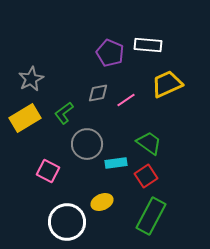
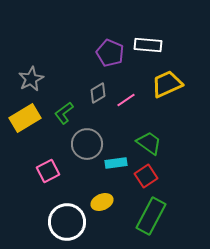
gray diamond: rotated 20 degrees counterclockwise
pink square: rotated 35 degrees clockwise
